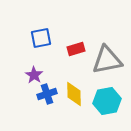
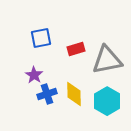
cyan hexagon: rotated 20 degrees counterclockwise
